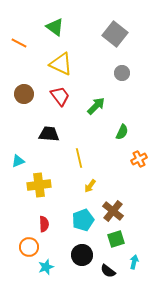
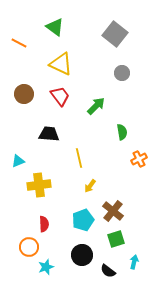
green semicircle: rotated 35 degrees counterclockwise
